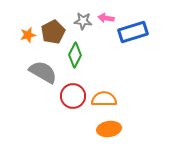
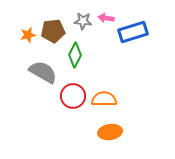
brown pentagon: moved 1 px up; rotated 20 degrees clockwise
orange ellipse: moved 1 px right, 3 px down
